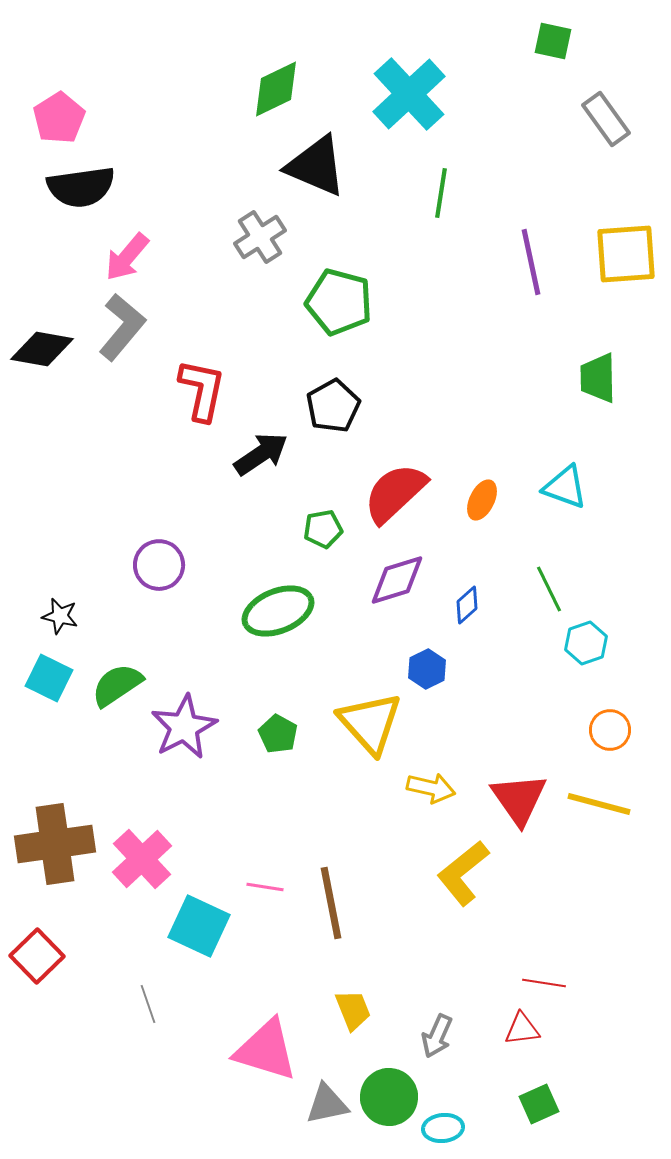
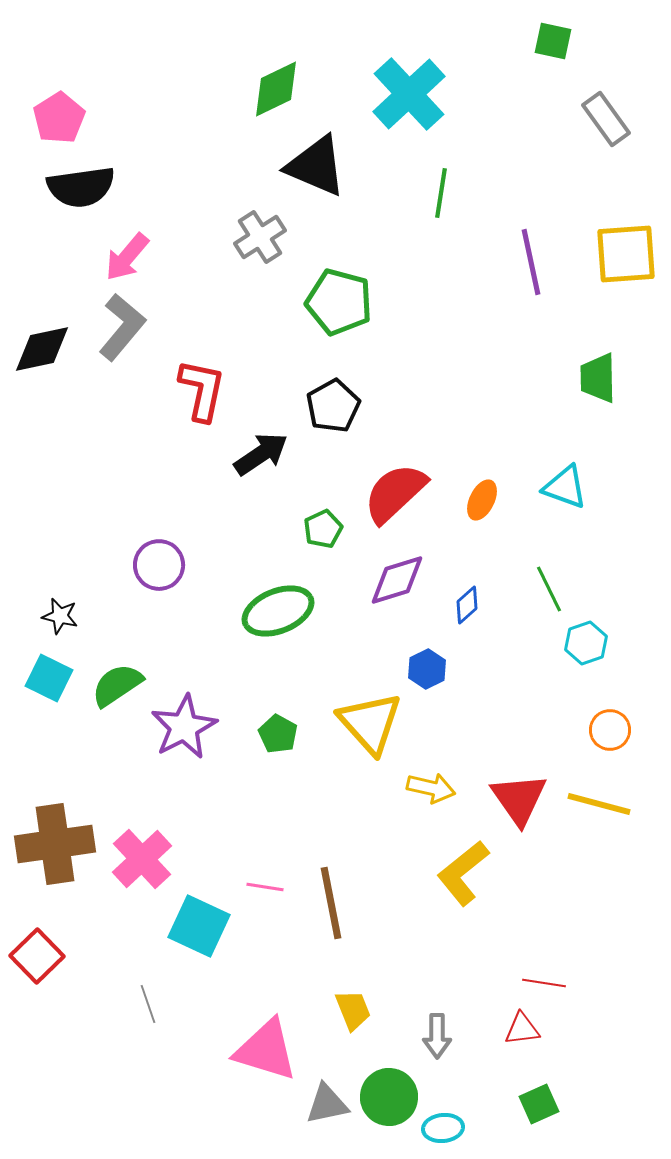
black diamond at (42, 349): rotated 22 degrees counterclockwise
green pentagon at (323, 529): rotated 15 degrees counterclockwise
gray arrow at (437, 1036): rotated 24 degrees counterclockwise
